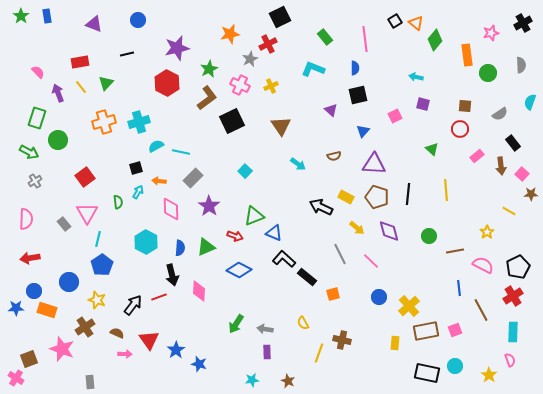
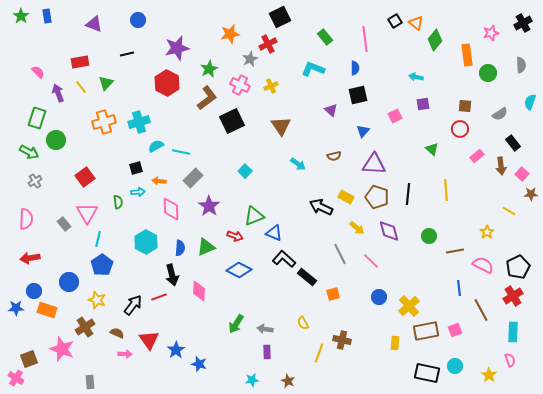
purple square at (423, 104): rotated 24 degrees counterclockwise
green circle at (58, 140): moved 2 px left
cyan arrow at (138, 192): rotated 56 degrees clockwise
